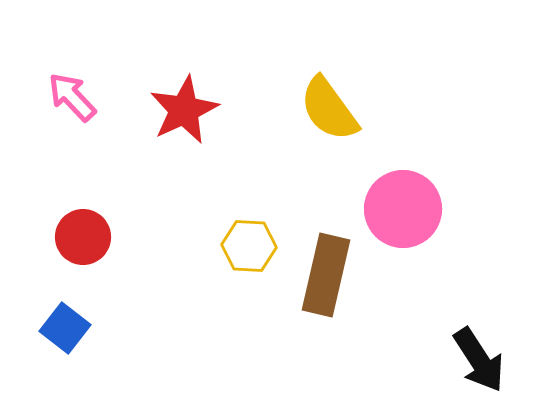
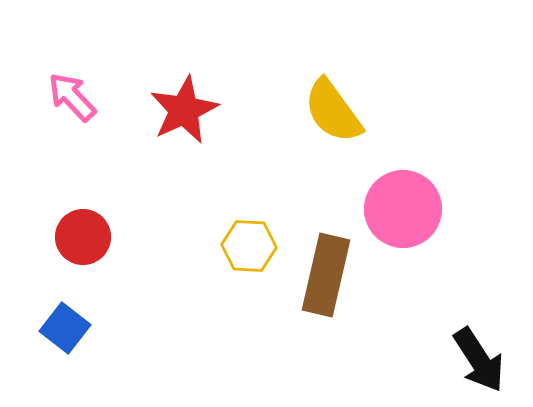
yellow semicircle: moved 4 px right, 2 px down
